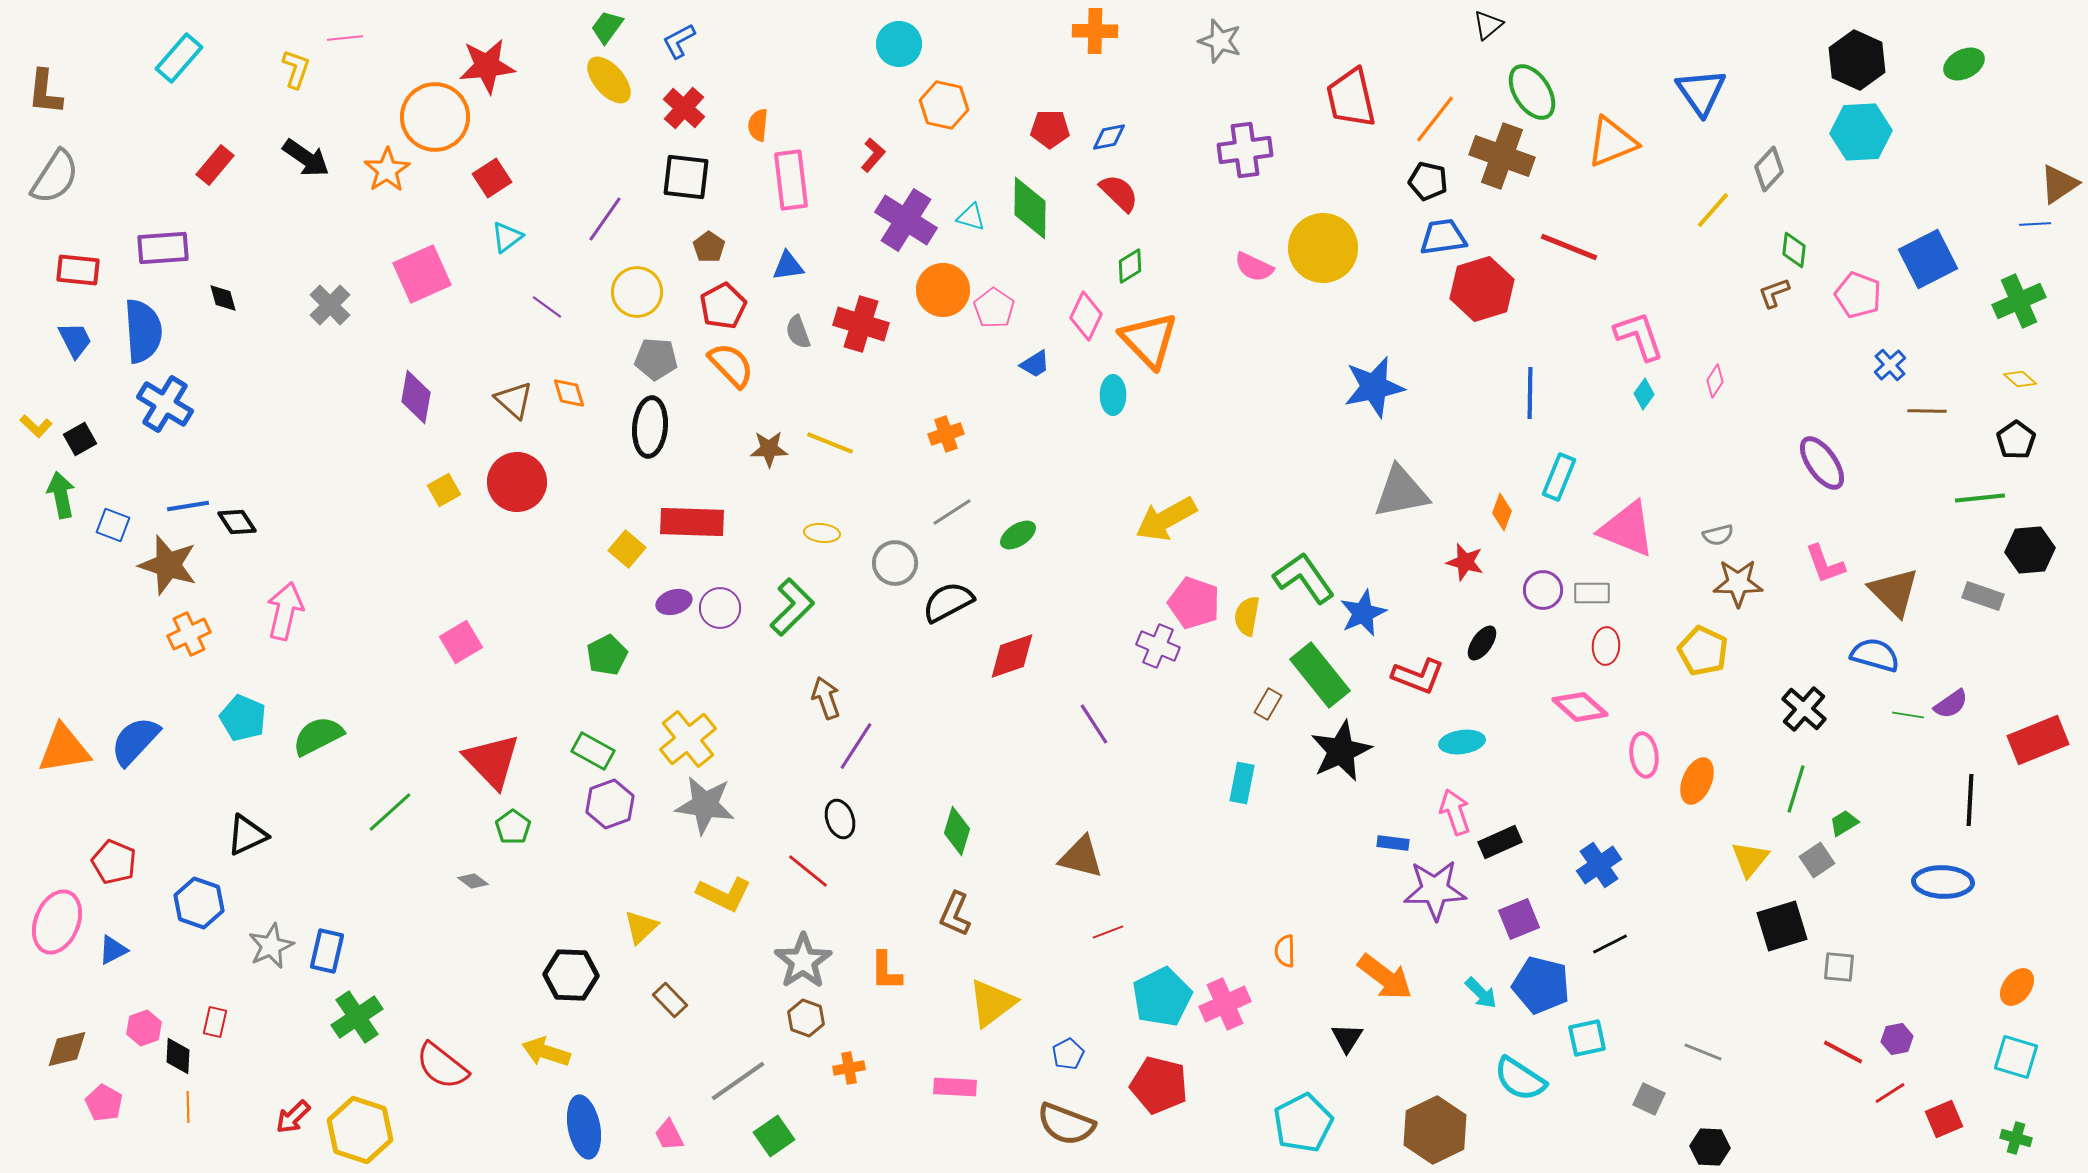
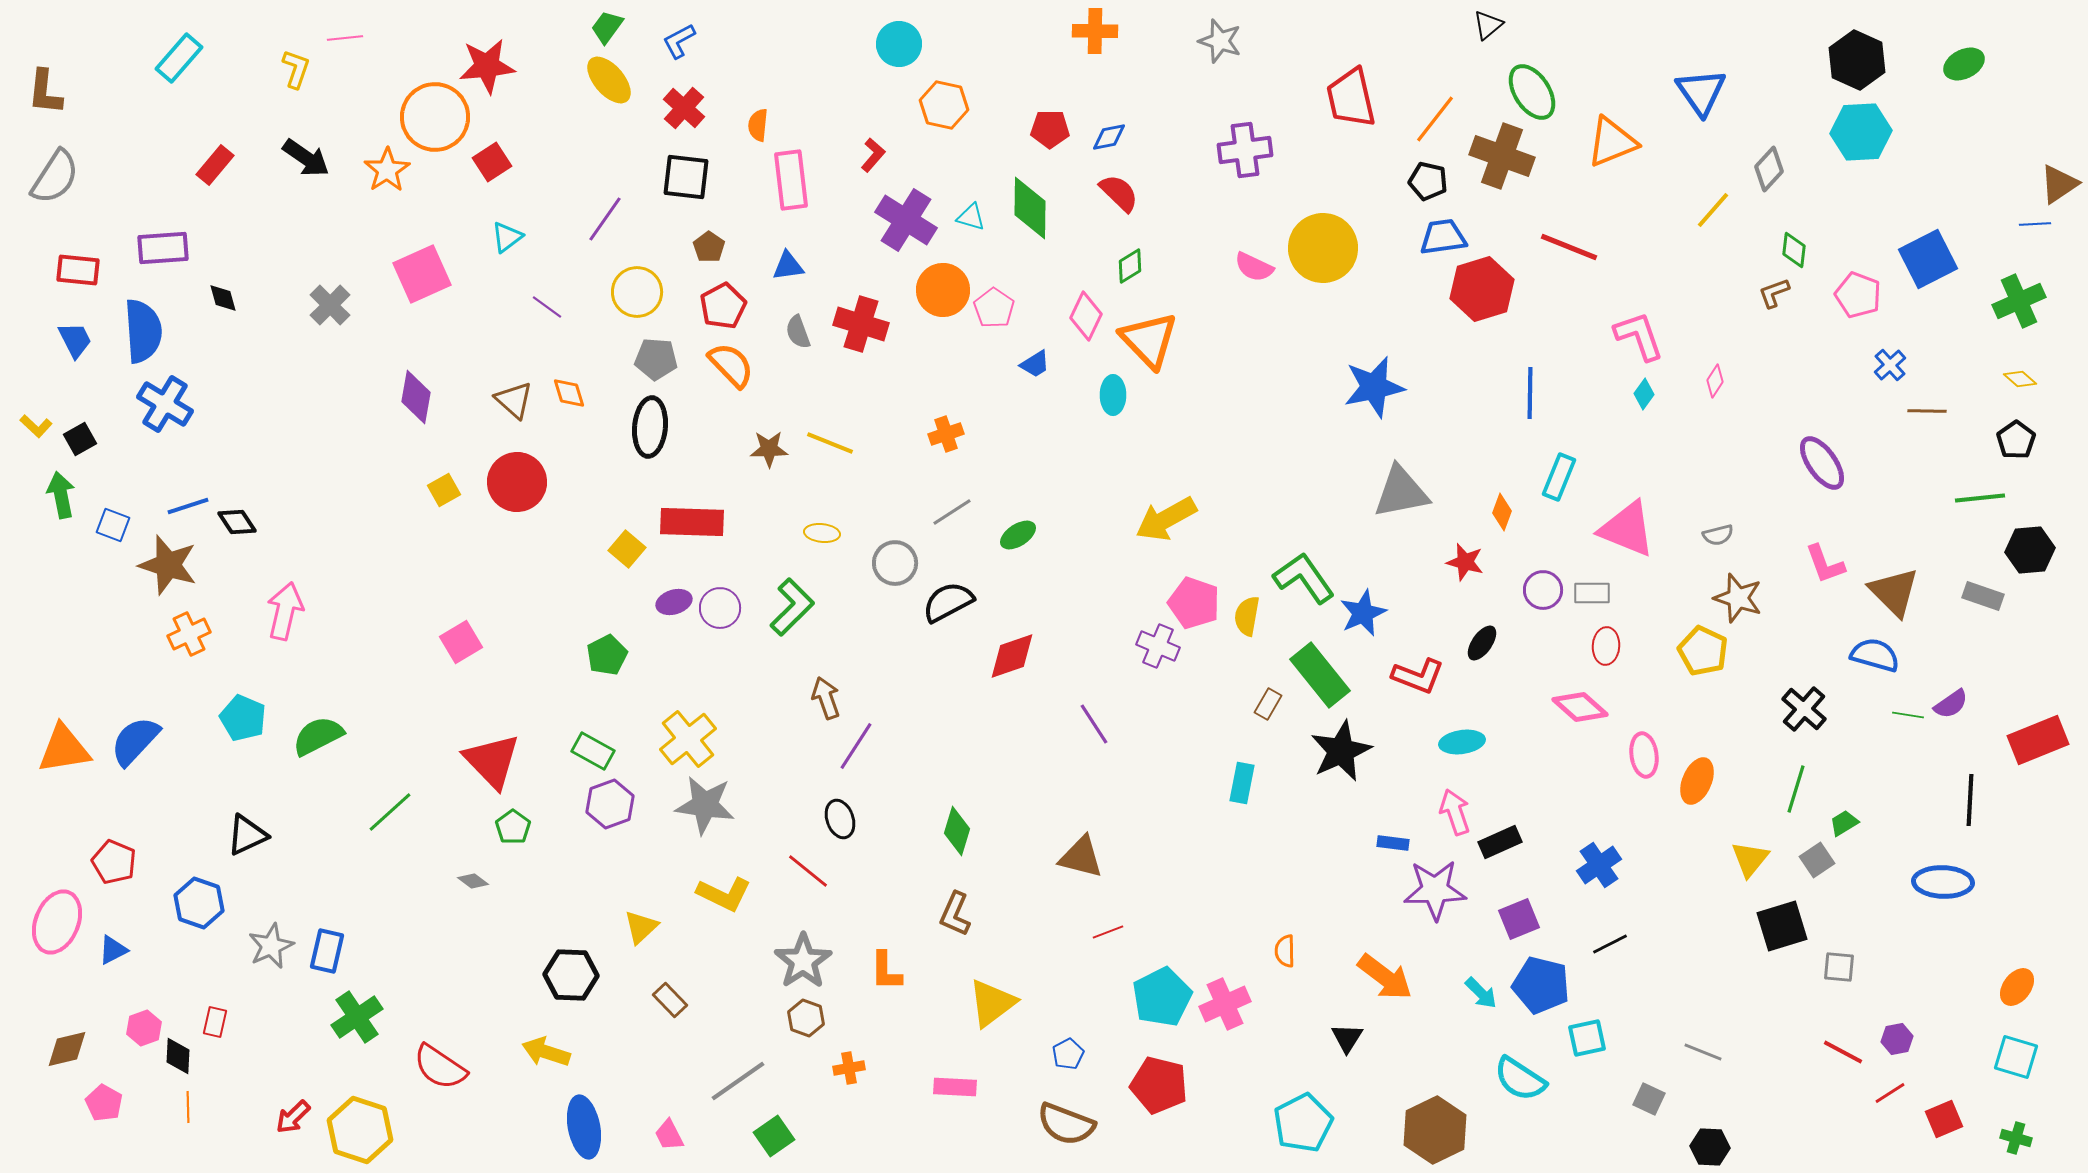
red square at (492, 178): moved 16 px up
blue line at (188, 506): rotated 9 degrees counterclockwise
brown star at (1738, 583): moved 15 px down; rotated 18 degrees clockwise
red semicircle at (442, 1066): moved 2 px left, 1 px down; rotated 4 degrees counterclockwise
